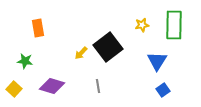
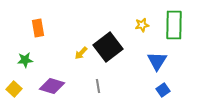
green star: moved 1 px up; rotated 14 degrees counterclockwise
